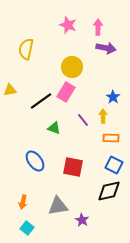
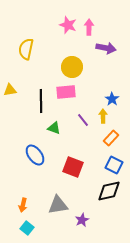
pink arrow: moved 9 px left
pink rectangle: rotated 54 degrees clockwise
blue star: moved 1 px left, 2 px down
black line: rotated 55 degrees counterclockwise
orange rectangle: rotated 49 degrees counterclockwise
blue ellipse: moved 6 px up
red square: rotated 10 degrees clockwise
orange arrow: moved 3 px down
gray triangle: moved 1 px up
purple star: rotated 16 degrees clockwise
